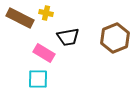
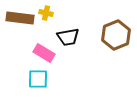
brown rectangle: rotated 20 degrees counterclockwise
brown hexagon: moved 1 px right, 3 px up
